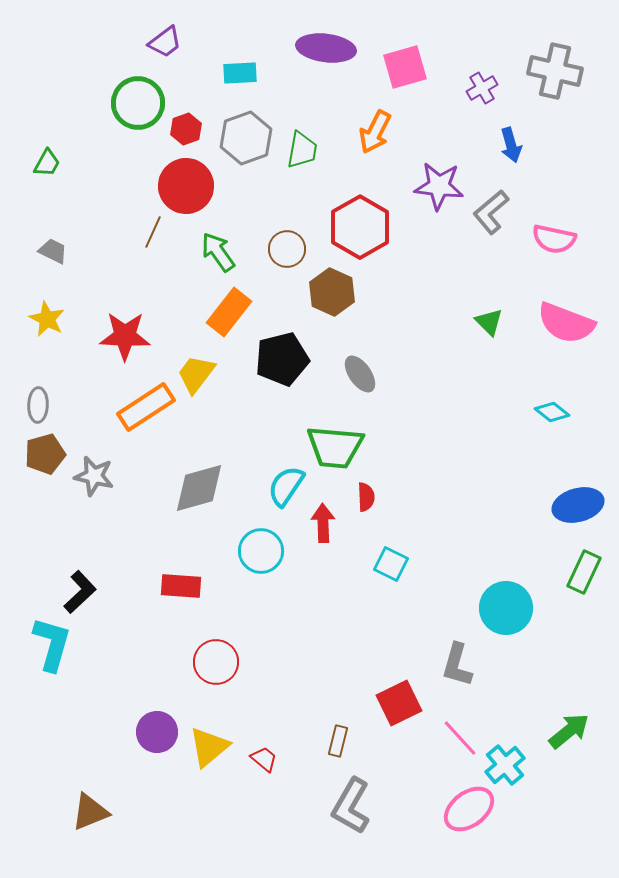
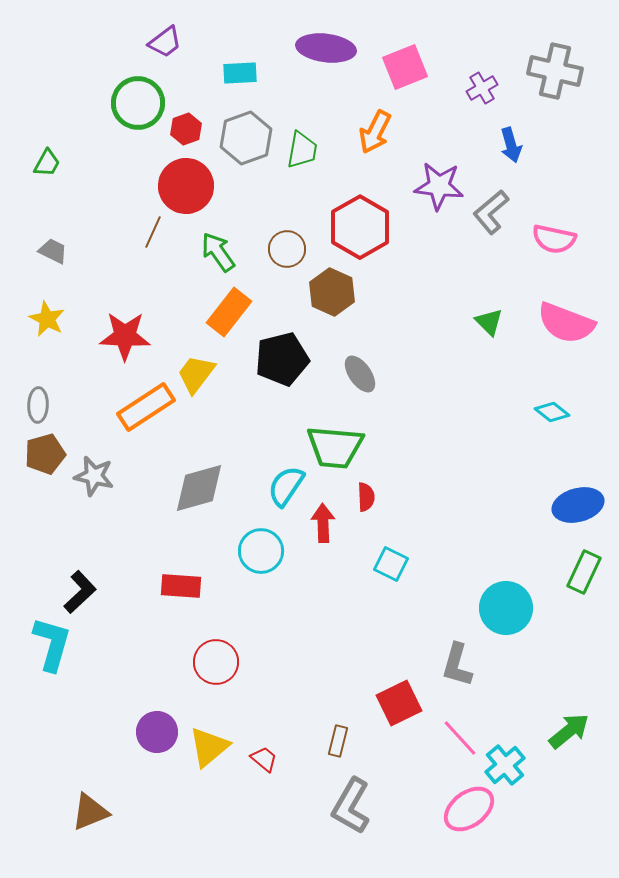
pink square at (405, 67): rotated 6 degrees counterclockwise
